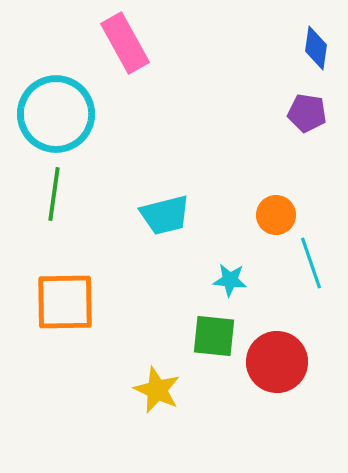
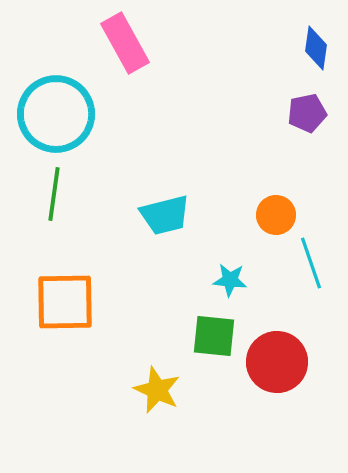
purple pentagon: rotated 21 degrees counterclockwise
